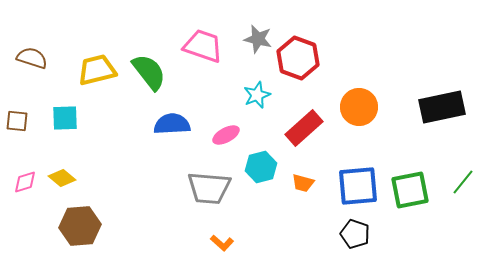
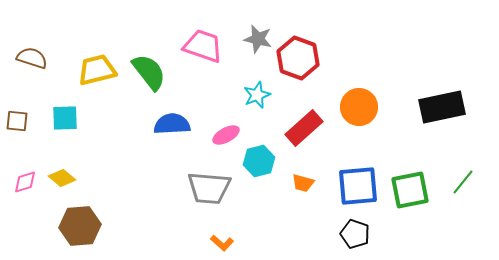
cyan hexagon: moved 2 px left, 6 px up
